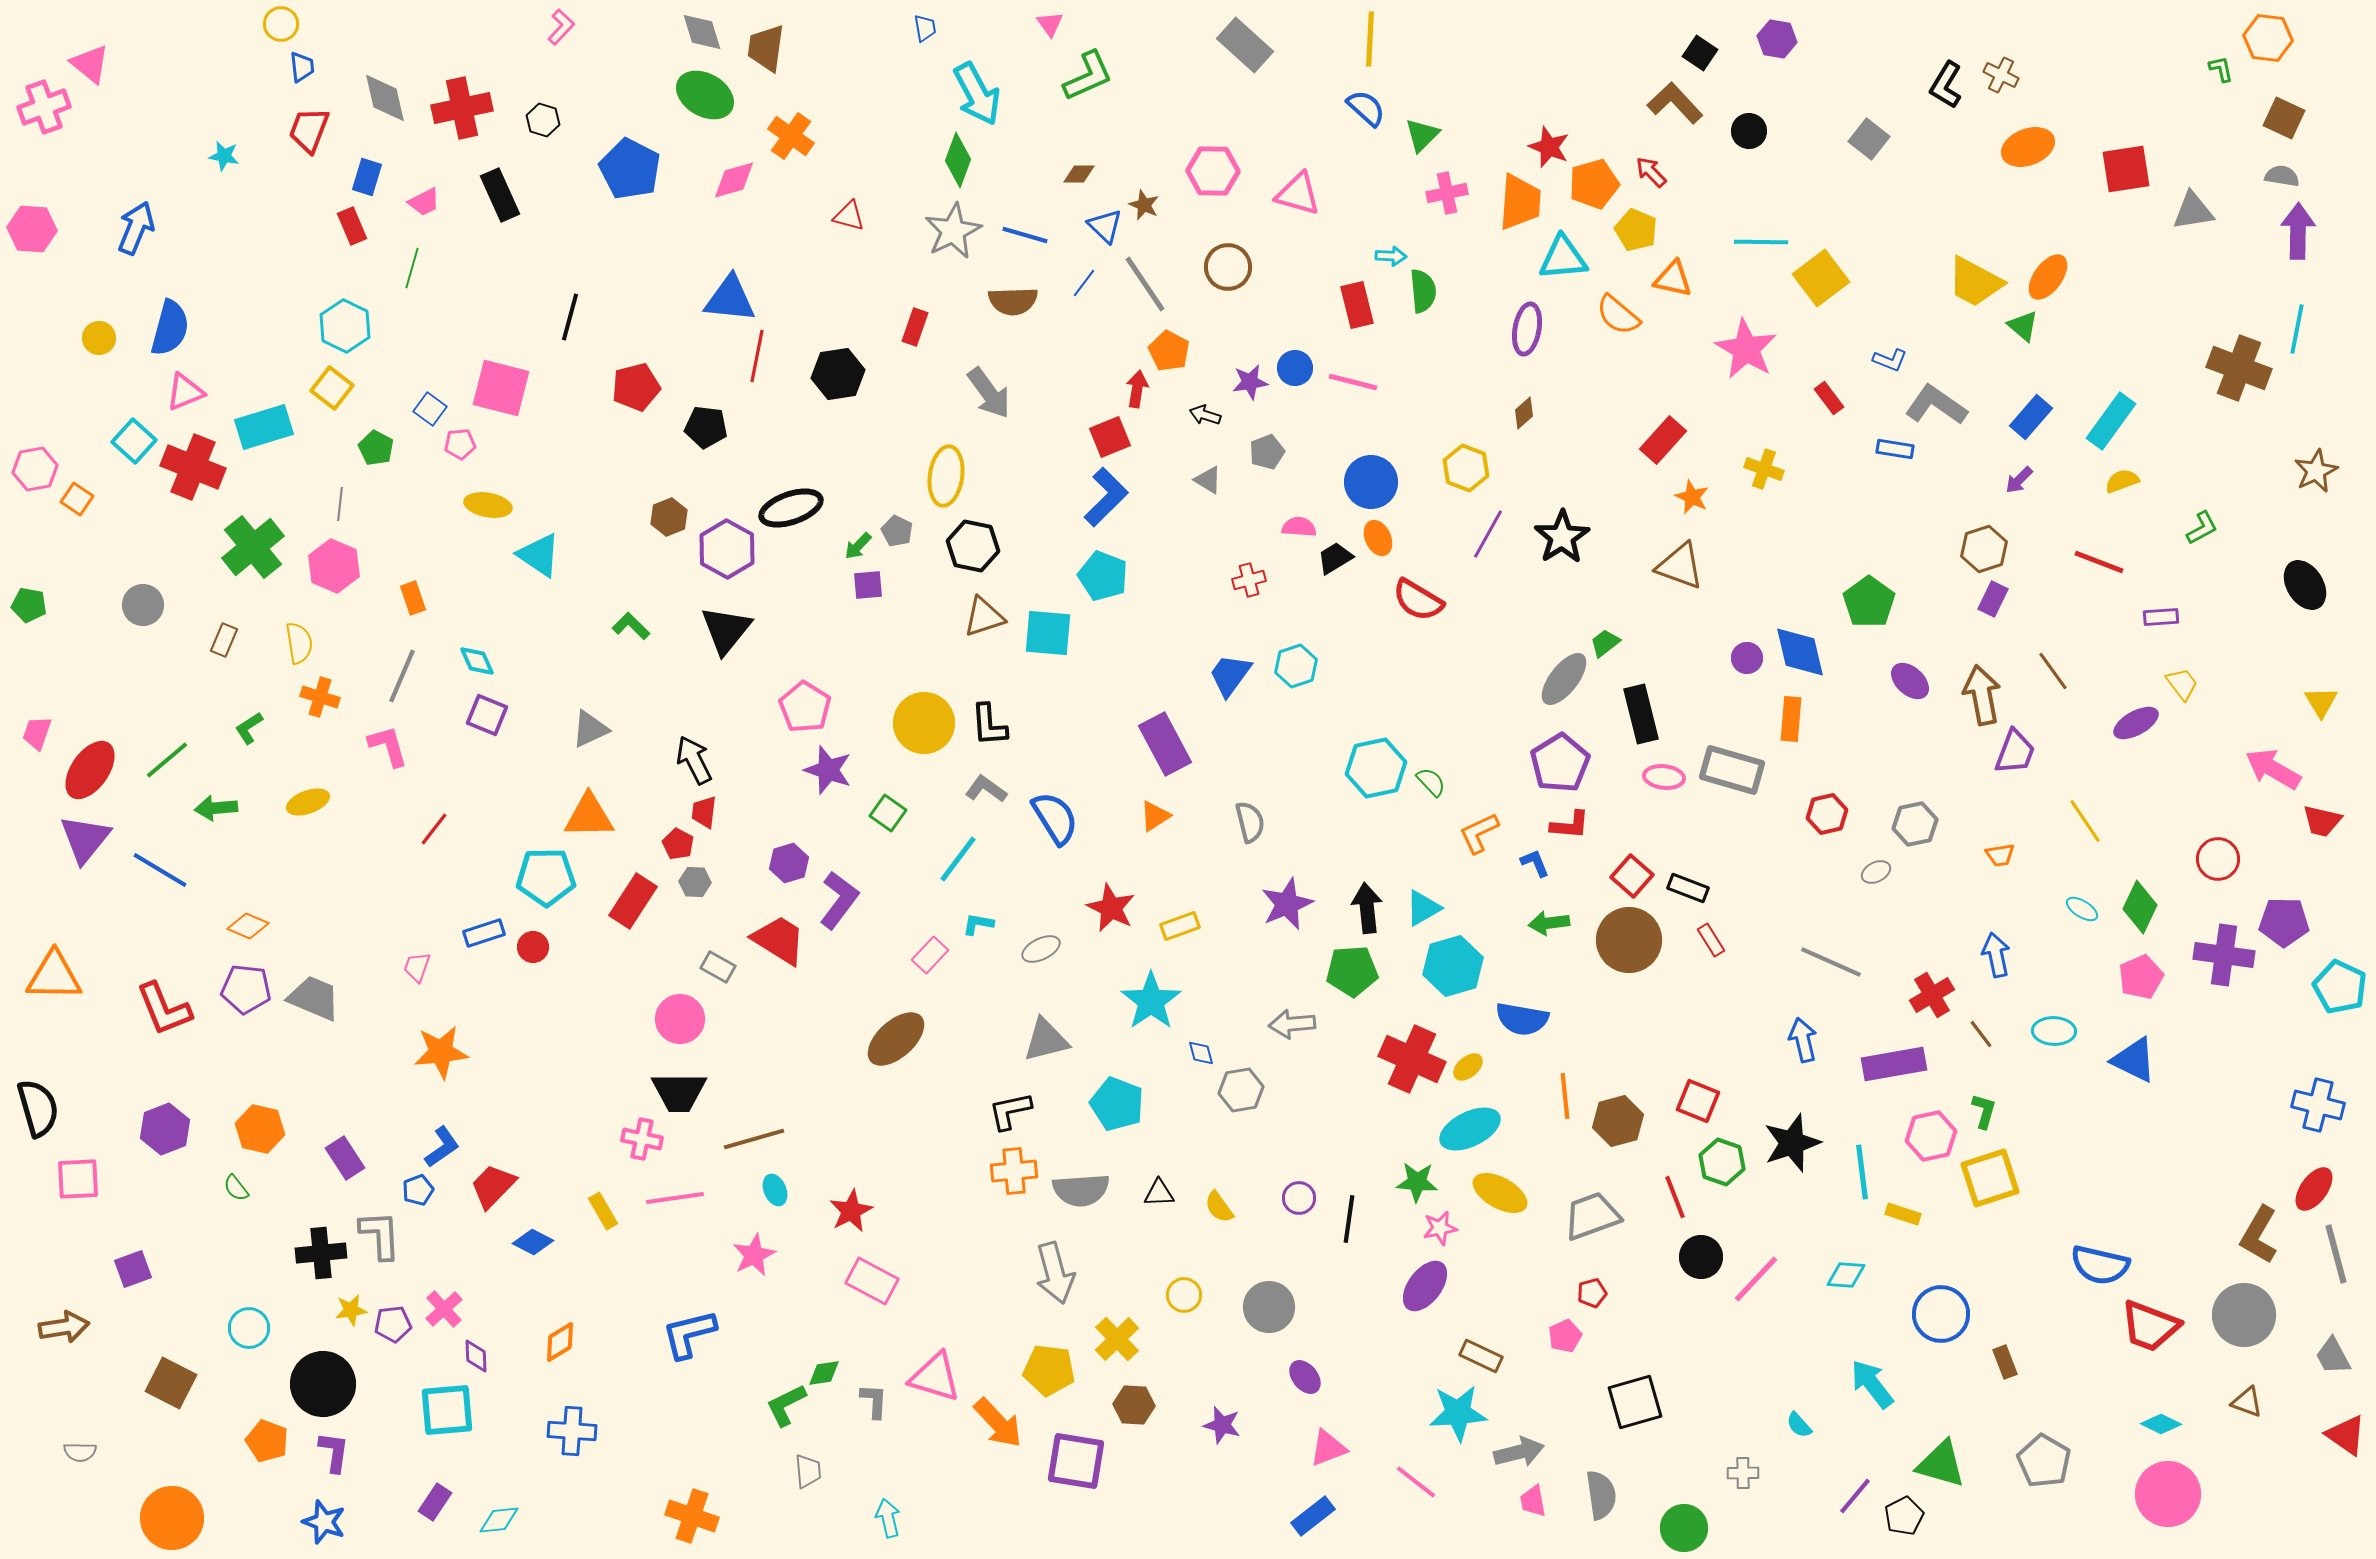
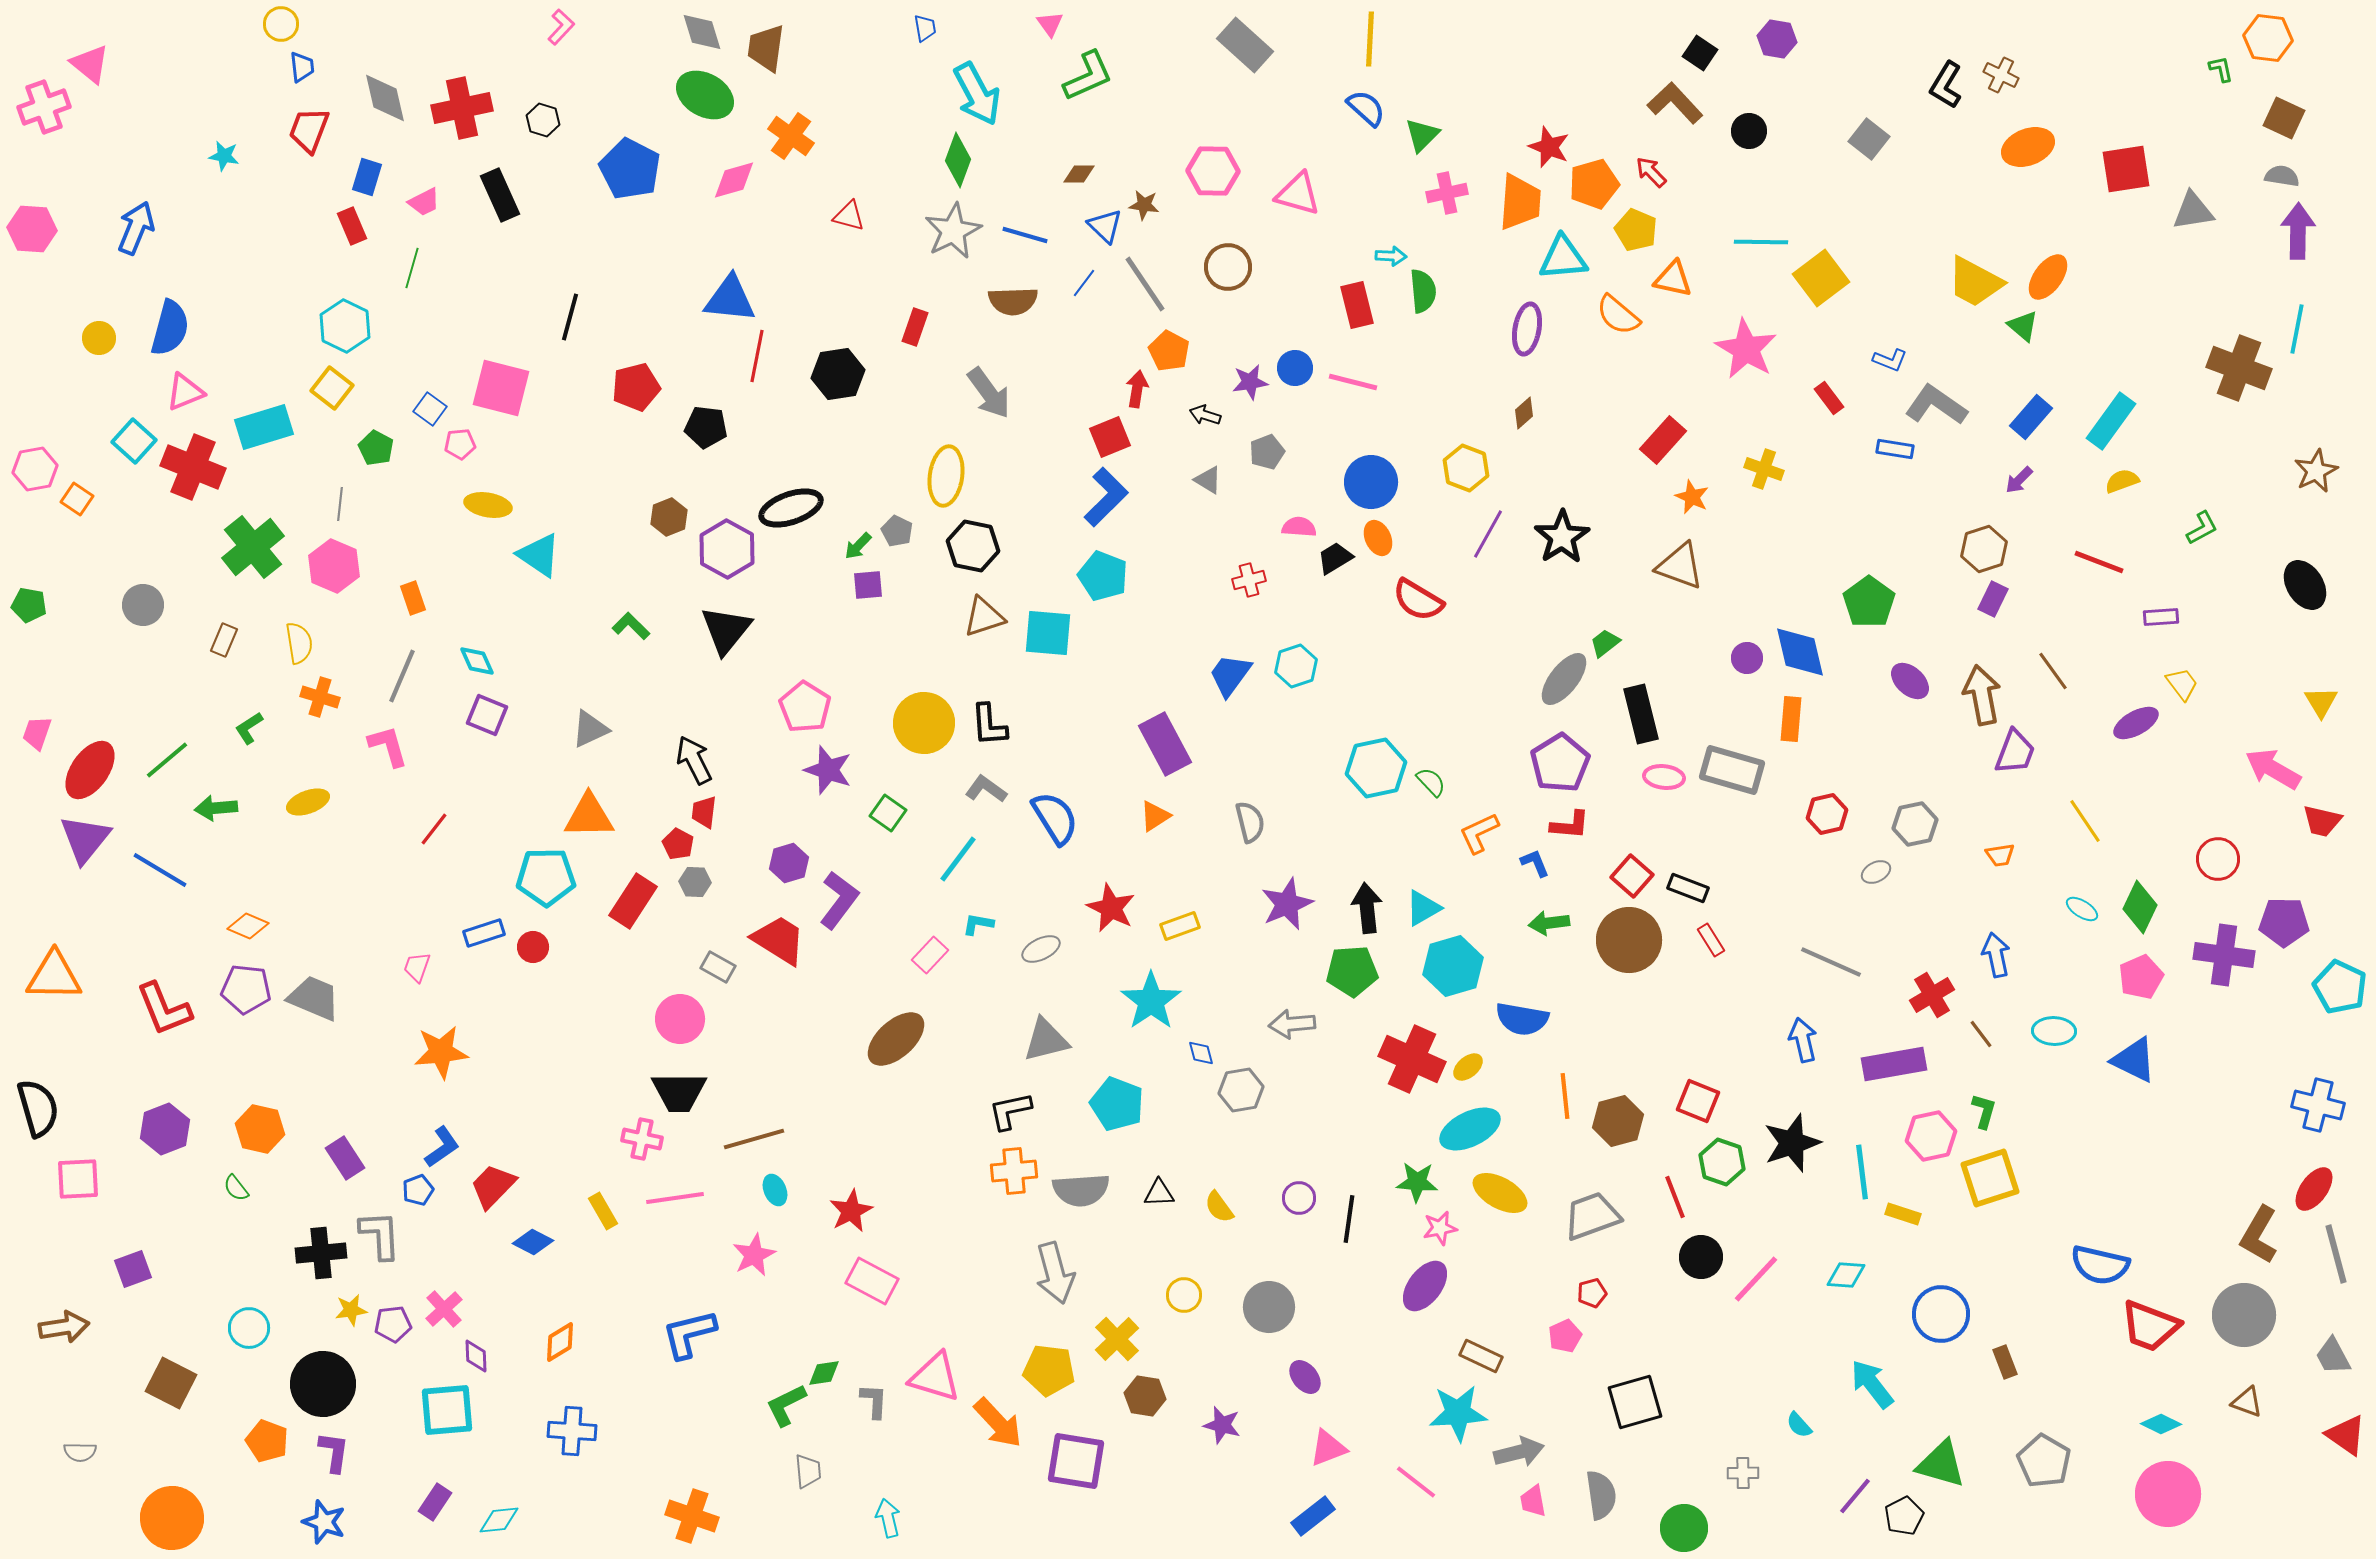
brown star at (1144, 205): rotated 16 degrees counterclockwise
brown hexagon at (1134, 1405): moved 11 px right, 9 px up; rotated 6 degrees clockwise
